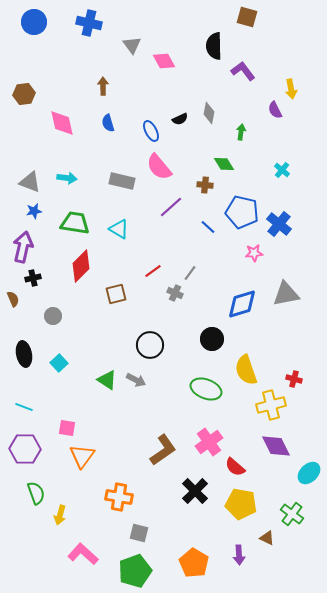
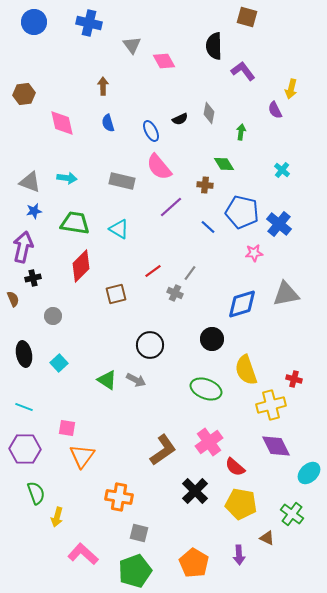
yellow arrow at (291, 89): rotated 24 degrees clockwise
yellow arrow at (60, 515): moved 3 px left, 2 px down
